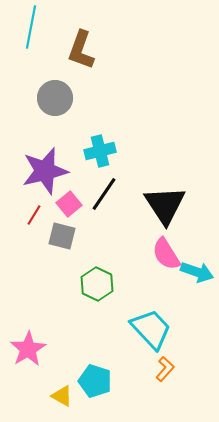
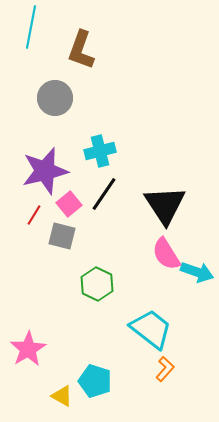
cyan trapezoid: rotated 9 degrees counterclockwise
